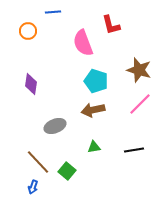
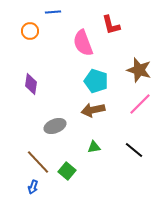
orange circle: moved 2 px right
black line: rotated 48 degrees clockwise
